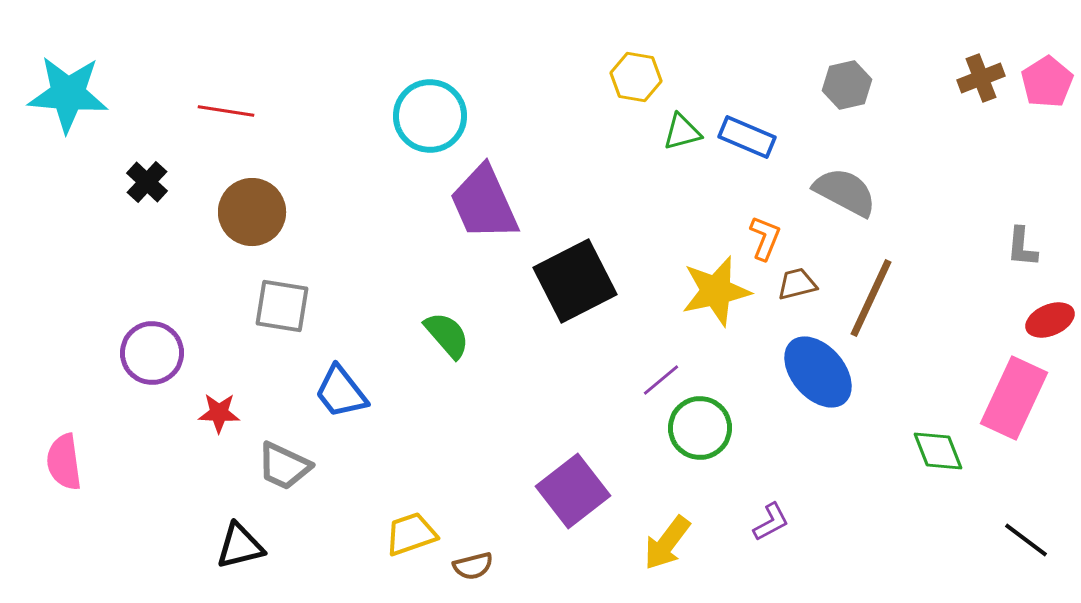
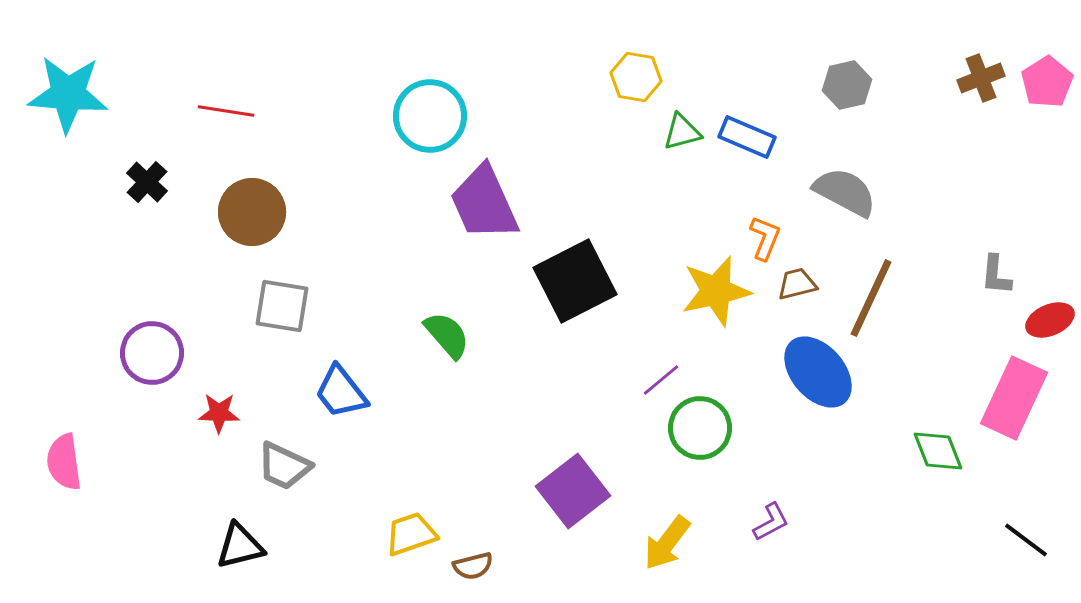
gray L-shape: moved 26 px left, 28 px down
